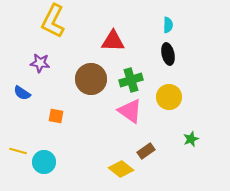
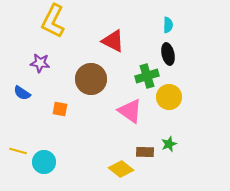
red triangle: rotated 25 degrees clockwise
green cross: moved 16 px right, 4 px up
orange square: moved 4 px right, 7 px up
green star: moved 22 px left, 5 px down
brown rectangle: moved 1 px left, 1 px down; rotated 36 degrees clockwise
